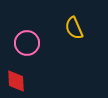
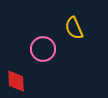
pink circle: moved 16 px right, 6 px down
